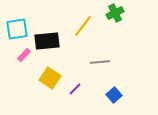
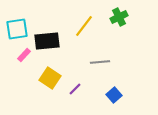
green cross: moved 4 px right, 4 px down
yellow line: moved 1 px right
